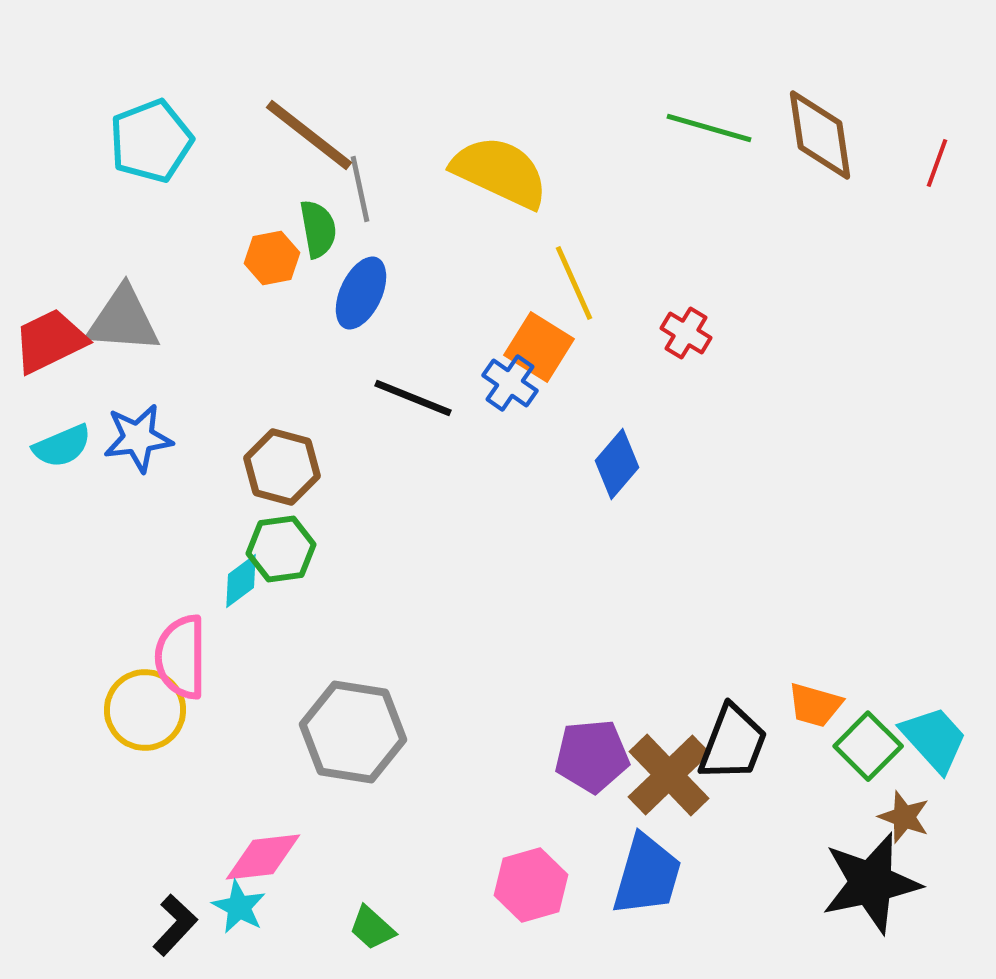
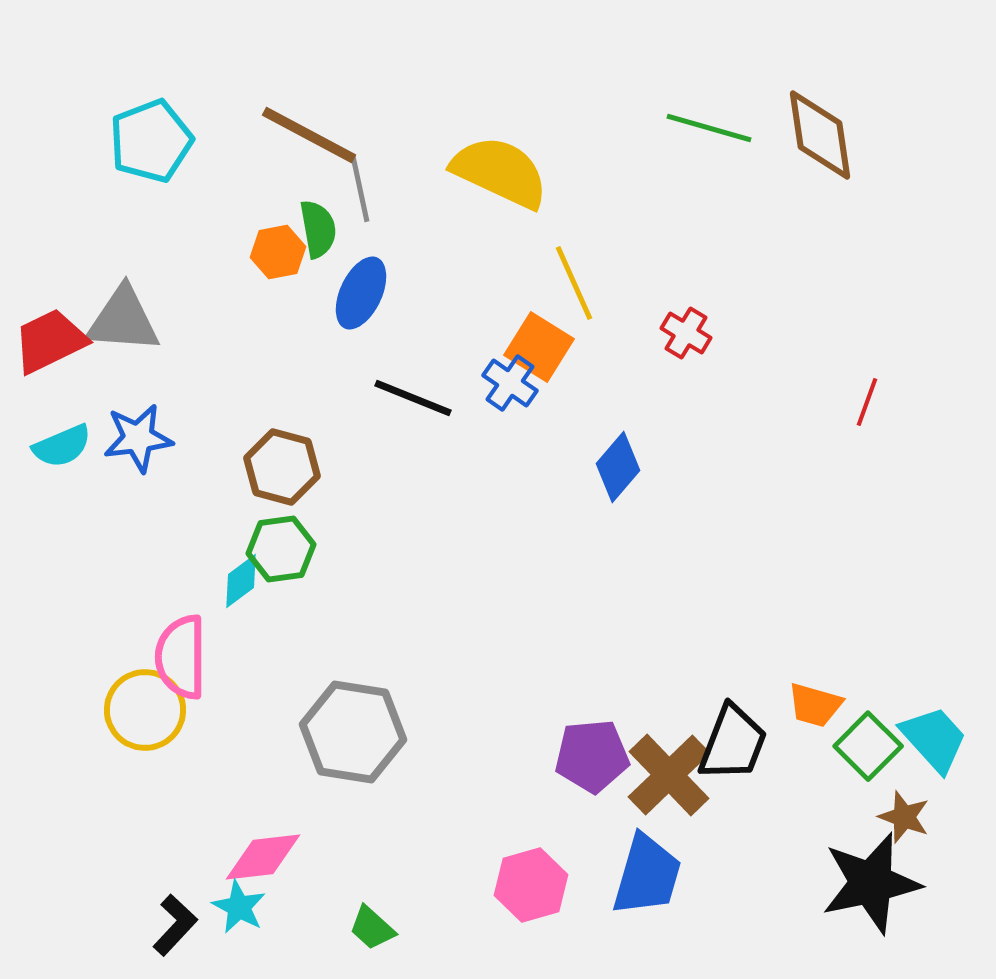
brown line: rotated 10 degrees counterclockwise
red line: moved 70 px left, 239 px down
orange hexagon: moved 6 px right, 6 px up
blue diamond: moved 1 px right, 3 px down
